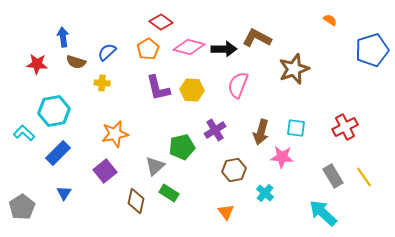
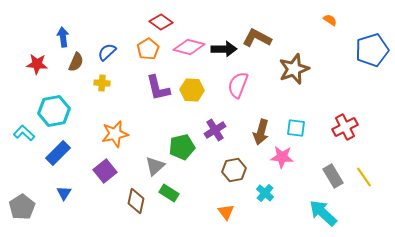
brown semicircle: rotated 84 degrees counterclockwise
